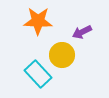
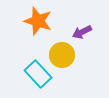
orange star: rotated 16 degrees clockwise
